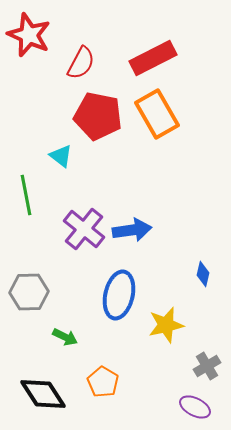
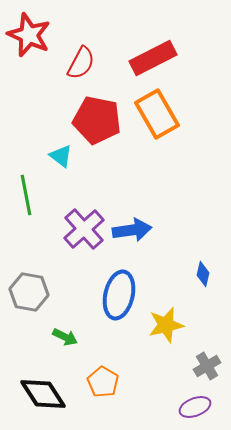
red pentagon: moved 1 px left, 4 px down
purple cross: rotated 9 degrees clockwise
gray hexagon: rotated 12 degrees clockwise
purple ellipse: rotated 48 degrees counterclockwise
